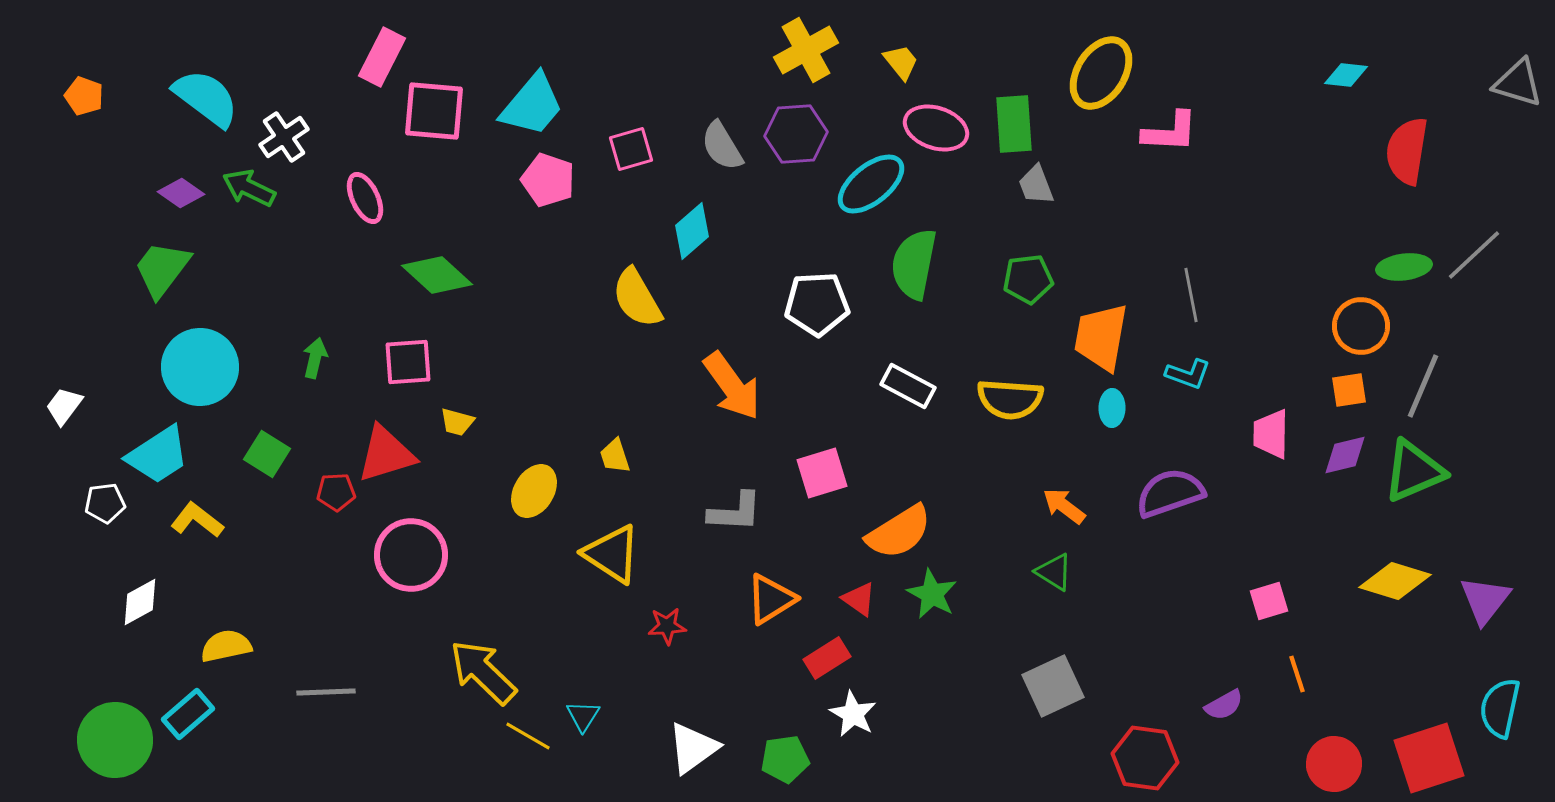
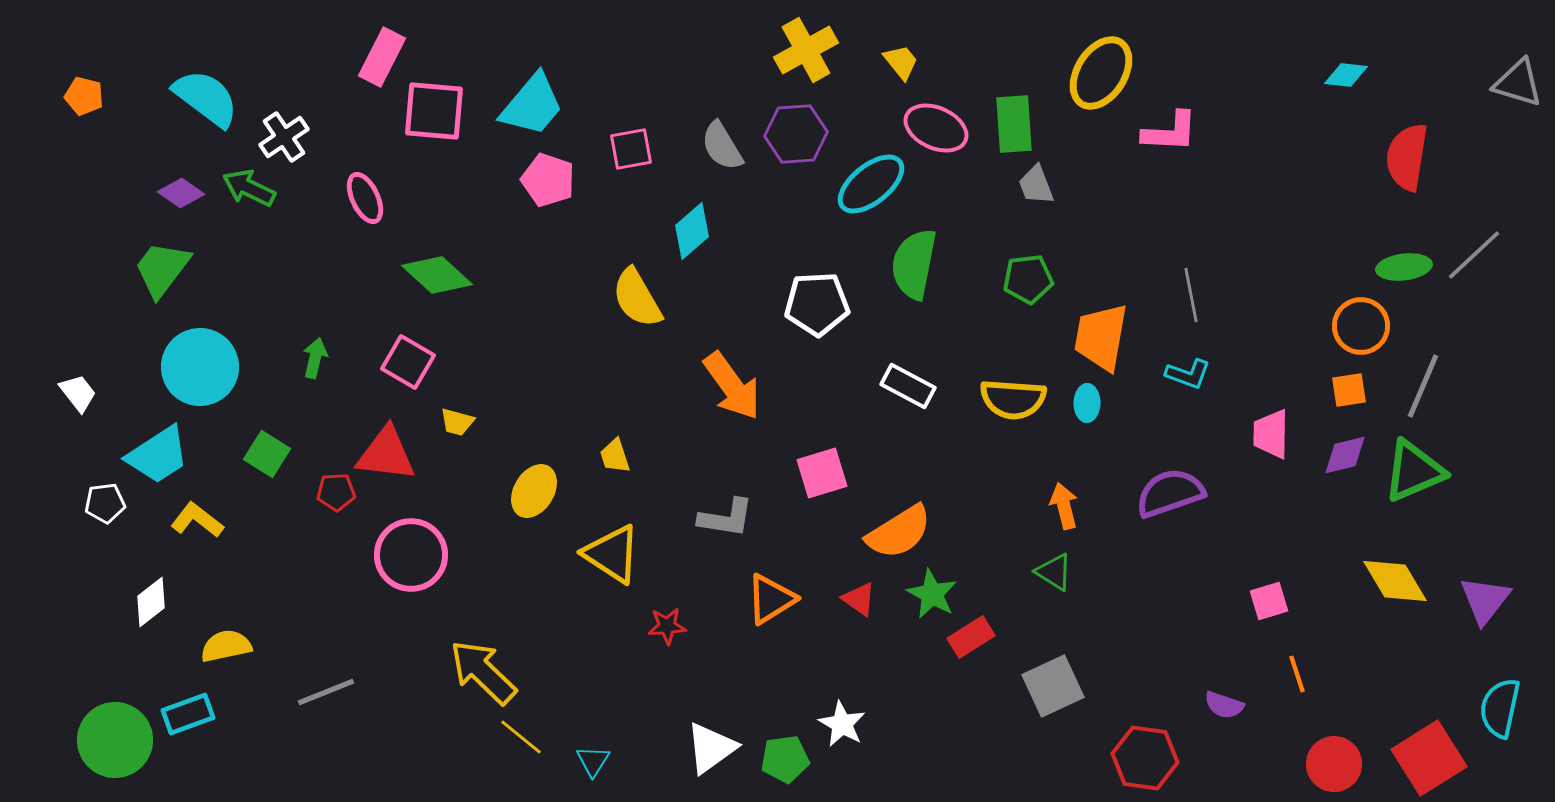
orange pentagon at (84, 96): rotated 6 degrees counterclockwise
pink ellipse at (936, 128): rotated 6 degrees clockwise
pink square at (631, 149): rotated 6 degrees clockwise
red semicircle at (1407, 151): moved 6 px down
pink square at (408, 362): rotated 34 degrees clockwise
yellow semicircle at (1010, 399): moved 3 px right
white trapezoid at (64, 406): moved 14 px right, 13 px up; rotated 105 degrees clockwise
cyan ellipse at (1112, 408): moved 25 px left, 5 px up
red triangle at (386, 454): rotated 24 degrees clockwise
orange arrow at (1064, 506): rotated 39 degrees clockwise
gray L-shape at (735, 512): moved 9 px left, 6 px down; rotated 6 degrees clockwise
yellow diamond at (1395, 581): rotated 42 degrees clockwise
white diamond at (140, 602): moved 11 px right; rotated 9 degrees counterclockwise
red rectangle at (827, 658): moved 144 px right, 21 px up
gray line at (326, 692): rotated 20 degrees counterclockwise
purple semicircle at (1224, 705): rotated 48 degrees clockwise
cyan rectangle at (188, 714): rotated 21 degrees clockwise
white star at (853, 714): moved 11 px left, 10 px down
cyan triangle at (583, 716): moved 10 px right, 45 px down
yellow line at (528, 736): moved 7 px left, 1 px down; rotated 9 degrees clockwise
white triangle at (693, 748): moved 18 px right
red square at (1429, 758): rotated 14 degrees counterclockwise
